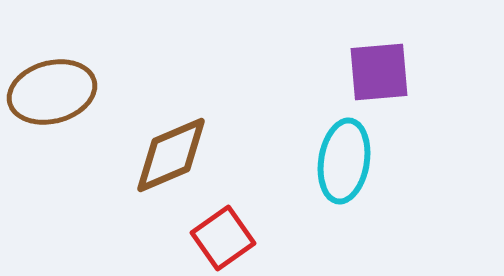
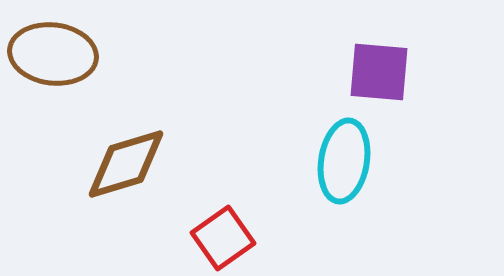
purple square: rotated 10 degrees clockwise
brown ellipse: moved 1 px right, 38 px up; rotated 22 degrees clockwise
brown diamond: moved 45 px left, 9 px down; rotated 6 degrees clockwise
